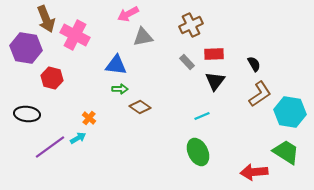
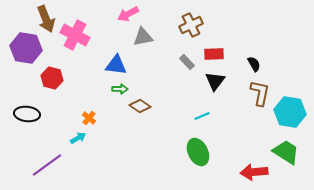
brown L-shape: moved 1 px up; rotated 44 degrees counterclockwise
brown diamond: moved 1 px up
purple line: moved 3 px left, 18 px down
